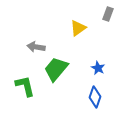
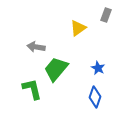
gray rectangle: moved 2 px left, 1 px down
green L-shape: moved 7 px right, 3 px down
